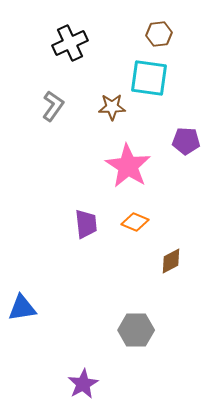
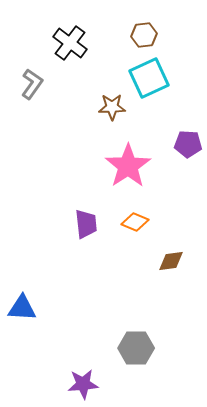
brown hexagon: moved 15 px left, 1 px down
black cross: rotated 28 degrees counterclockwise
cyan square: rotated 33 degrees counterclockwise
gray L-shape: moved 21 px left, 22 px up
purple pentagon: moved 2 px right, 3 px down
pink star: rotated 6 degrees clockwise
brown diamond: rotated 20 degrees clockwise
blue triangle: rotated 12 degrees clockwise
gray hexagon: moved 18 px down
purple star: rotated 24 degrees clockwise
